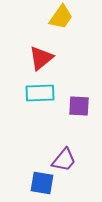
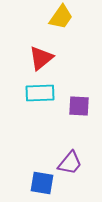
purple trapezoid: moved 6 px right, 3 px down
